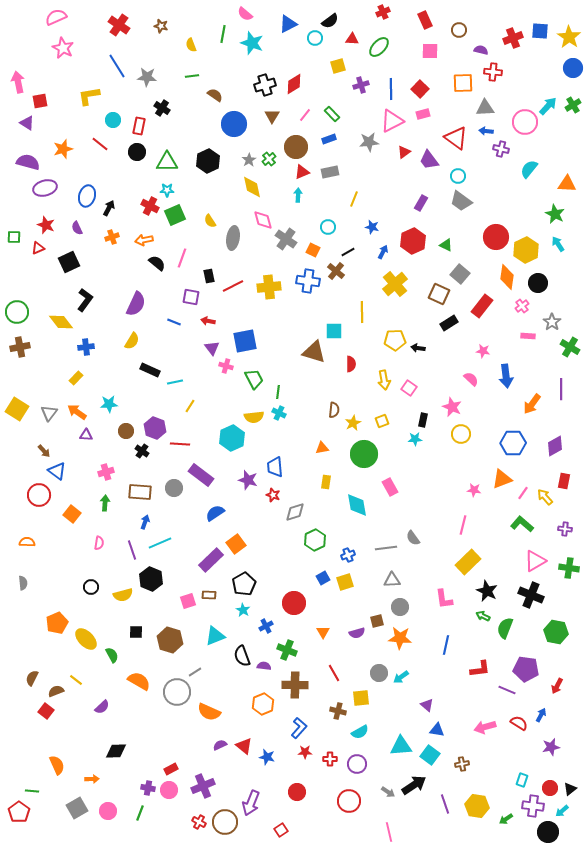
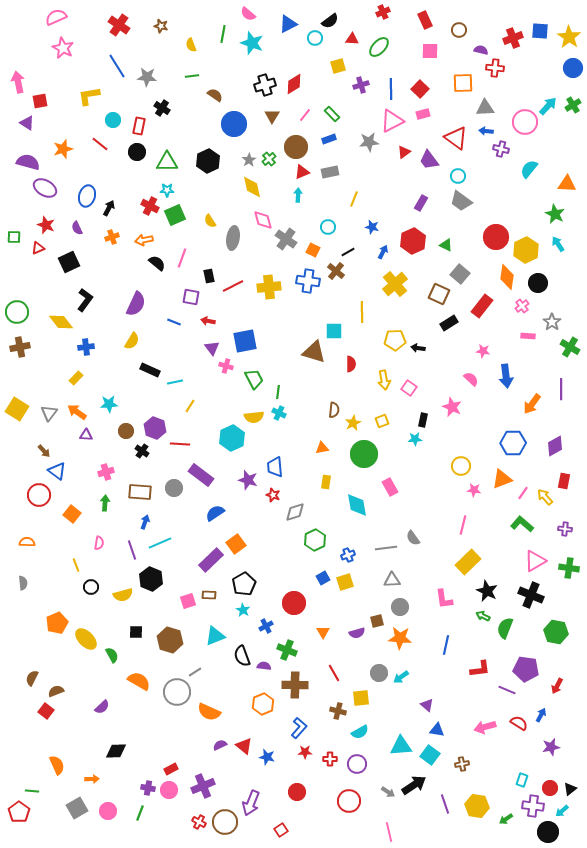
pink semicircle at (245, 14): moved 3 px right
red cross at (493, 72): moved 2 px right, 4 px up
purple ellipse at (45, 188): rotated 45 degrees clockwise
yellow circle at (461, 434): moved 32 px down
yellow line at (76, 680): moved 115 px up; rotated 32 degrees clockwise
